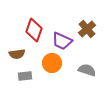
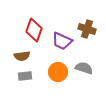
brown cross: rotated 30 degrees counterclockwise
brown semicircle: moved 5 px right, 2 px down
orange circle: moved 6 px right, 9 px down
gray semicircle: moved 3 px left, 2 px up
